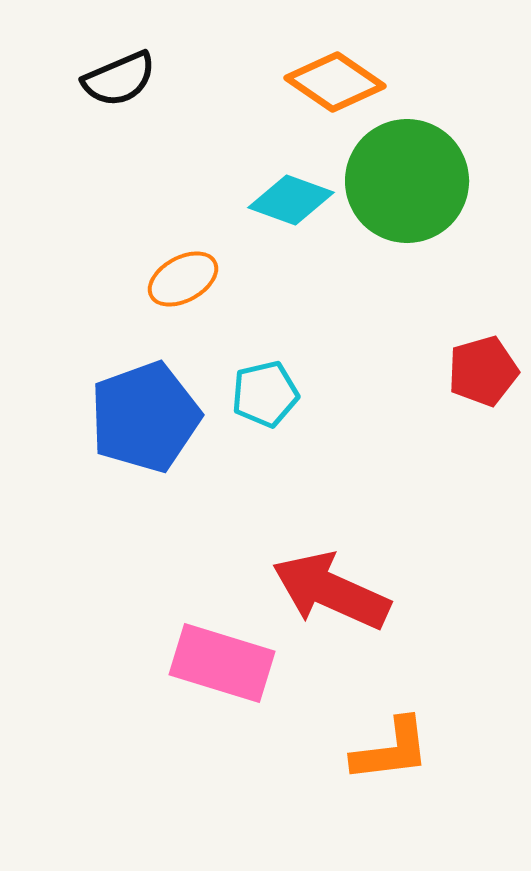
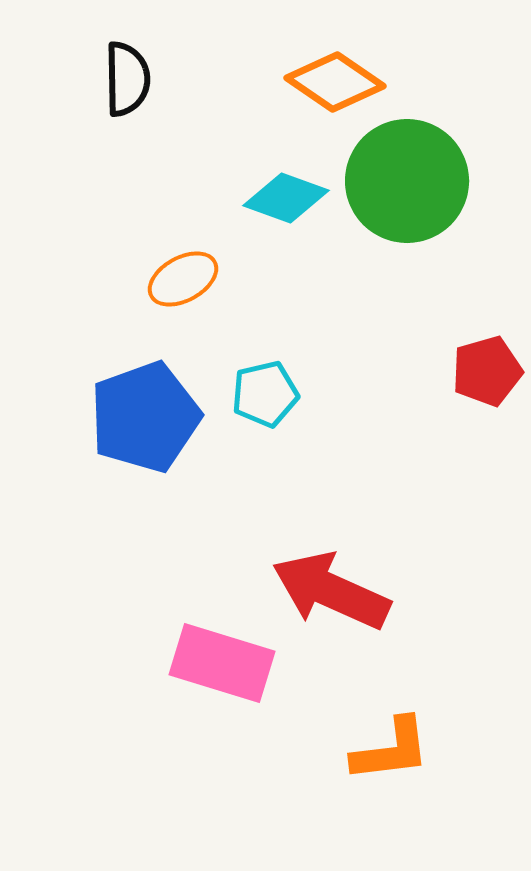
black semicircle: moved 8 px right; rotated 68 degrees counterclockwise
cyan diamond: moved 5 px left, 2 px up
red pentagon: moved 4 px right
